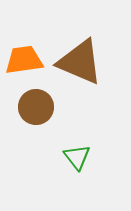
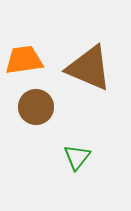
brown triangle: moved 9 px right, 6 px down
green triangle: rotated 16 degrees clockwise
